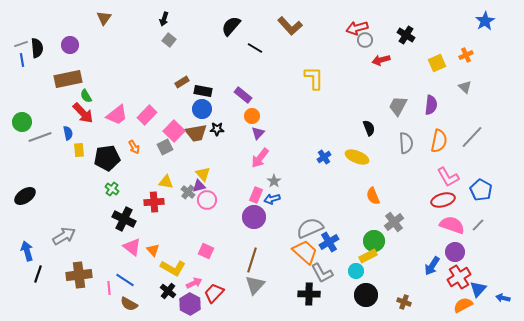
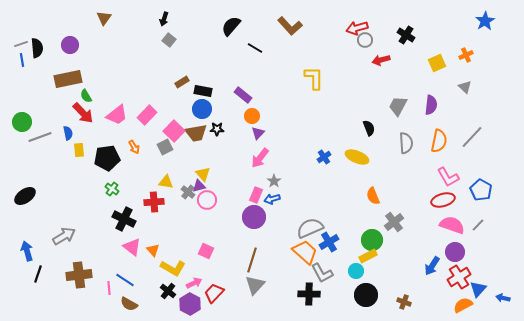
green circle at (374, 241): moved 2 px left, 1 px up
